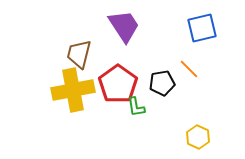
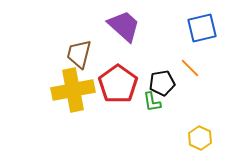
purple trapezoid: rotated 15 degrees counterclockwise
orange line: moved 1 px right, 1 px up
green L-shape: moved 16 px right, 5 px up
yellow hexagon: moved 2 px right, 1 px down
